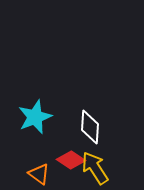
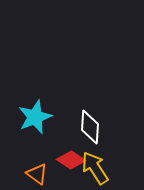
orange triangle: moved 2 px left
